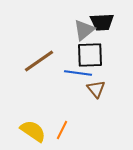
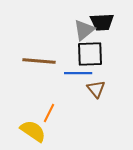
black square: moved 1 px up
brown line: rotated 40 degrees clockwise
blue line: rotated 8 degrees counterclockwise
orange line: moved 13 px left, 17 px up
